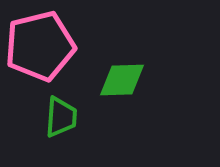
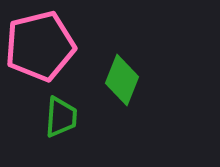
green diamond: rotated 66 degrees counterclockwise
